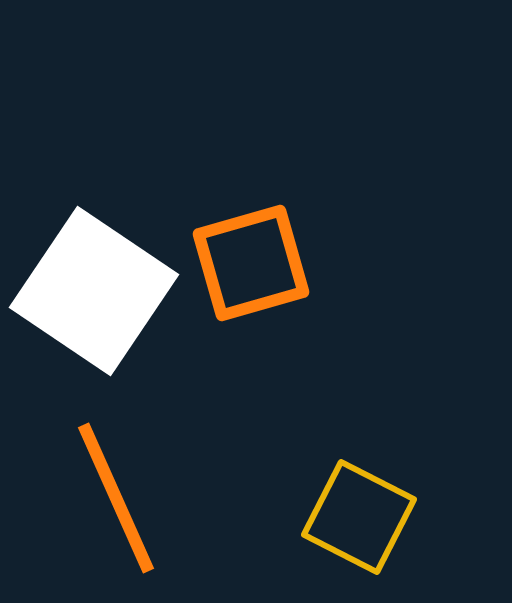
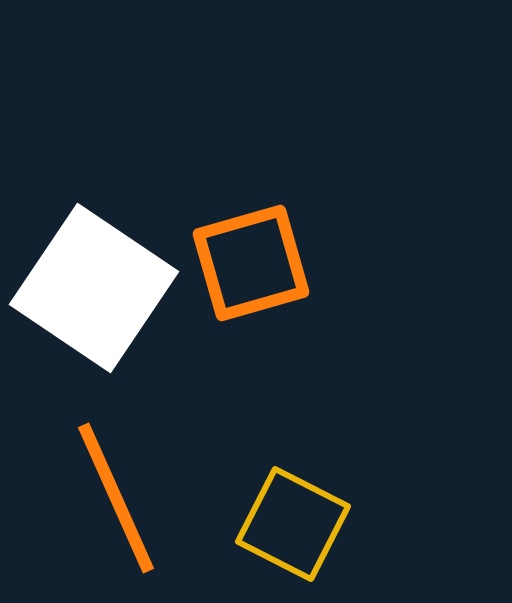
white square: moved 3 px up
yellow square: moved 66 px left, 7 px down
